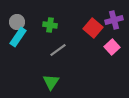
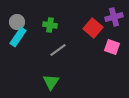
purple cross: moved 3 px up
pink square: rotated 28 degrees counterclockwise
